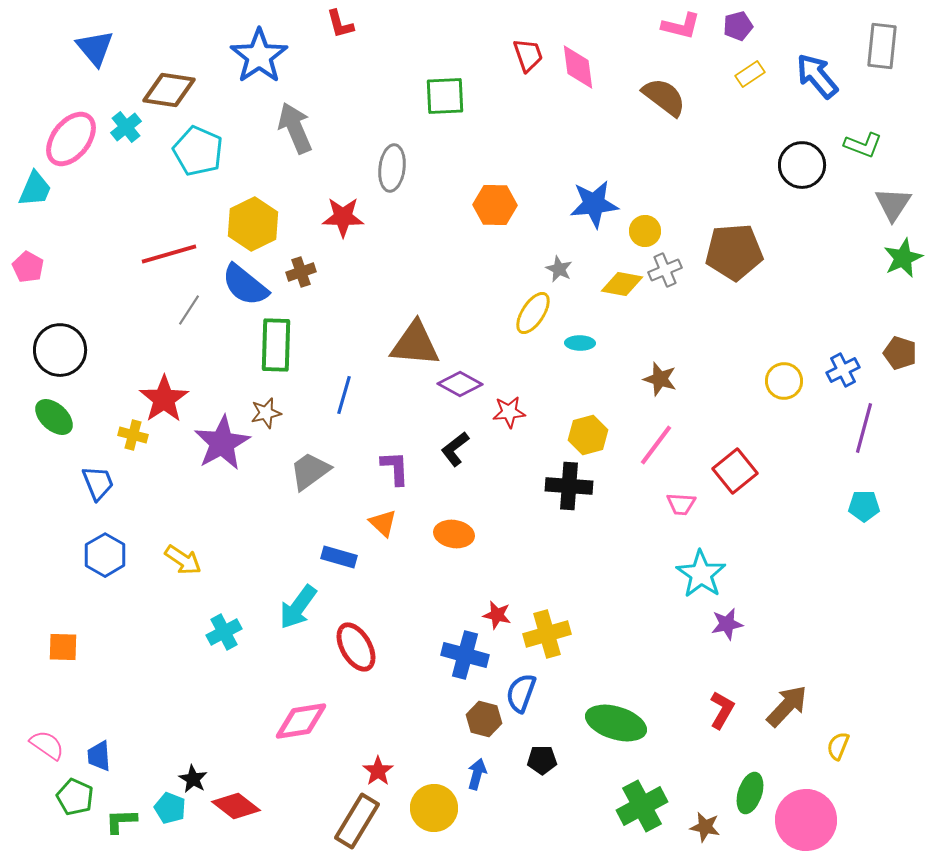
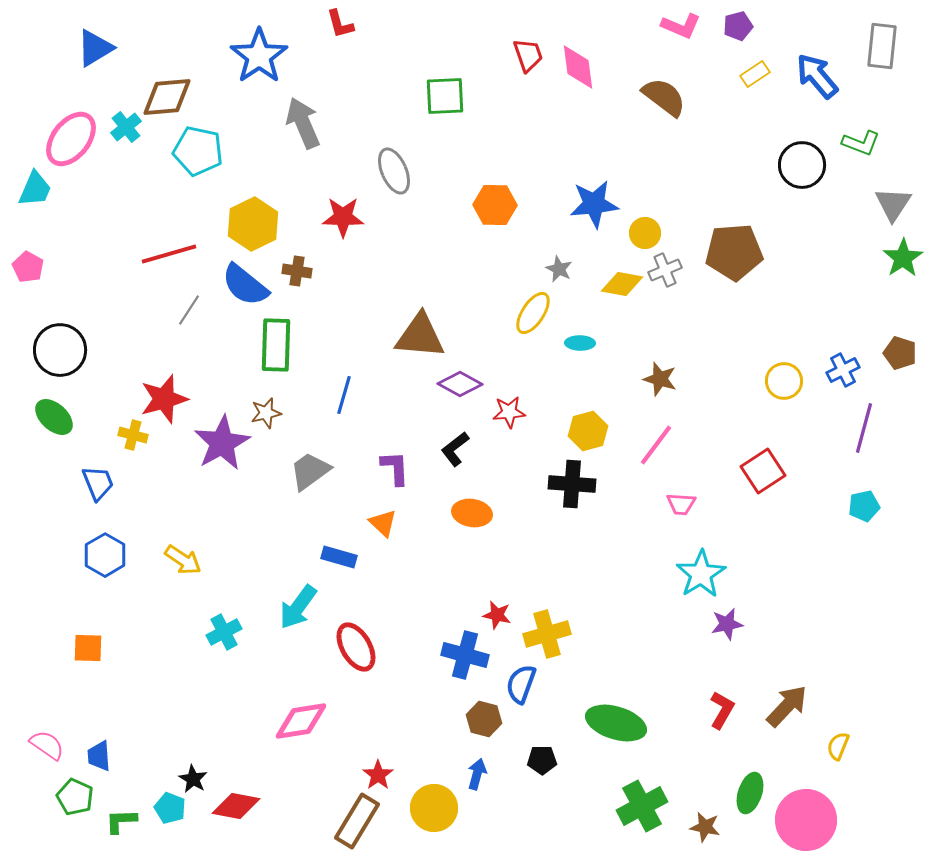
pink L-shape at (681, 26): rotated 9 degrees clockwise
blue triangle at (95, 48): rotated 39 degrees clockwise
yellow rectangle at (750, 74): moved 5 px right
brown diamond at (169, 90): moved 2 px left, 7 px down; rotated 14 degrees counterclockwise
gray arrow at (295, 128): moved 8 px right, 5 px up
green L-shape at (863, 145): moved 2 px left, 2 px up
cyan pentagon at (198, 151): rotated 12 degrees counterclockwise
gray ellipse at (392, 168): moved 2 px right, 3 px down; rotated 30 degrees counterclockwise
yellow circle at (645, 231): moved 2 px down
green star at (903, 258): rotated 9 degrees counterclockwise
brown cross at (301, 272): moved 4 px left, 1 px up; rotated 28 degrees clockwise
brown triangle at (415, 344): moved 5 px right, 8 px up
red star at (164, 399): rotated 18 degrees clockwise
yellow hexagon at (588, 435): moved 4 px up
red square at (735, 471): moved 28 px right; rotated 6 degrees clockwise
black cross at (569, 486): moved 3 px right, 2 px up
cyan pentagon at (864, 506): rotated 12 degrees counterclockwise
orange ellipse at (454, 534): moved 18 px right, 21 px up
cyan star at (701, 574): rotated 6 degrees clockwise
orange square at (63, 647): moved 25 px right, 1 px down
blue semicircle at (521, 693): moved 9 px up
red star at (378, 771): moved 4 px down
red diamond at (236, 806): rotated 27 degrees counterclockwise
